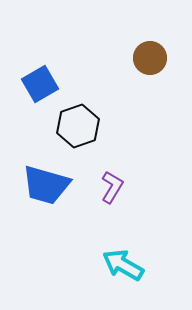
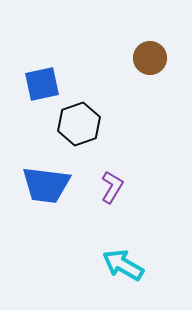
blue square: moved 2 px right; rotated 18 degrees clockwise
black hexagon: moved 1 px right, 2 px up
blue trapezoid: rotated 9 degrees counterclockwise
